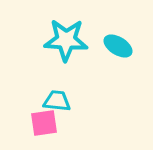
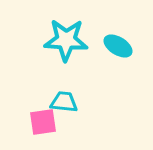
cyan trapezoid: moved 7 px right, 1 px down
pink square: moved 1 px left, 1 px up
